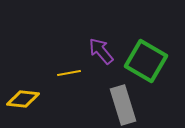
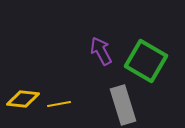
purple arrow: rotated 12 degrees clockwise
yellow line: moved 10 px left, 31 px down
